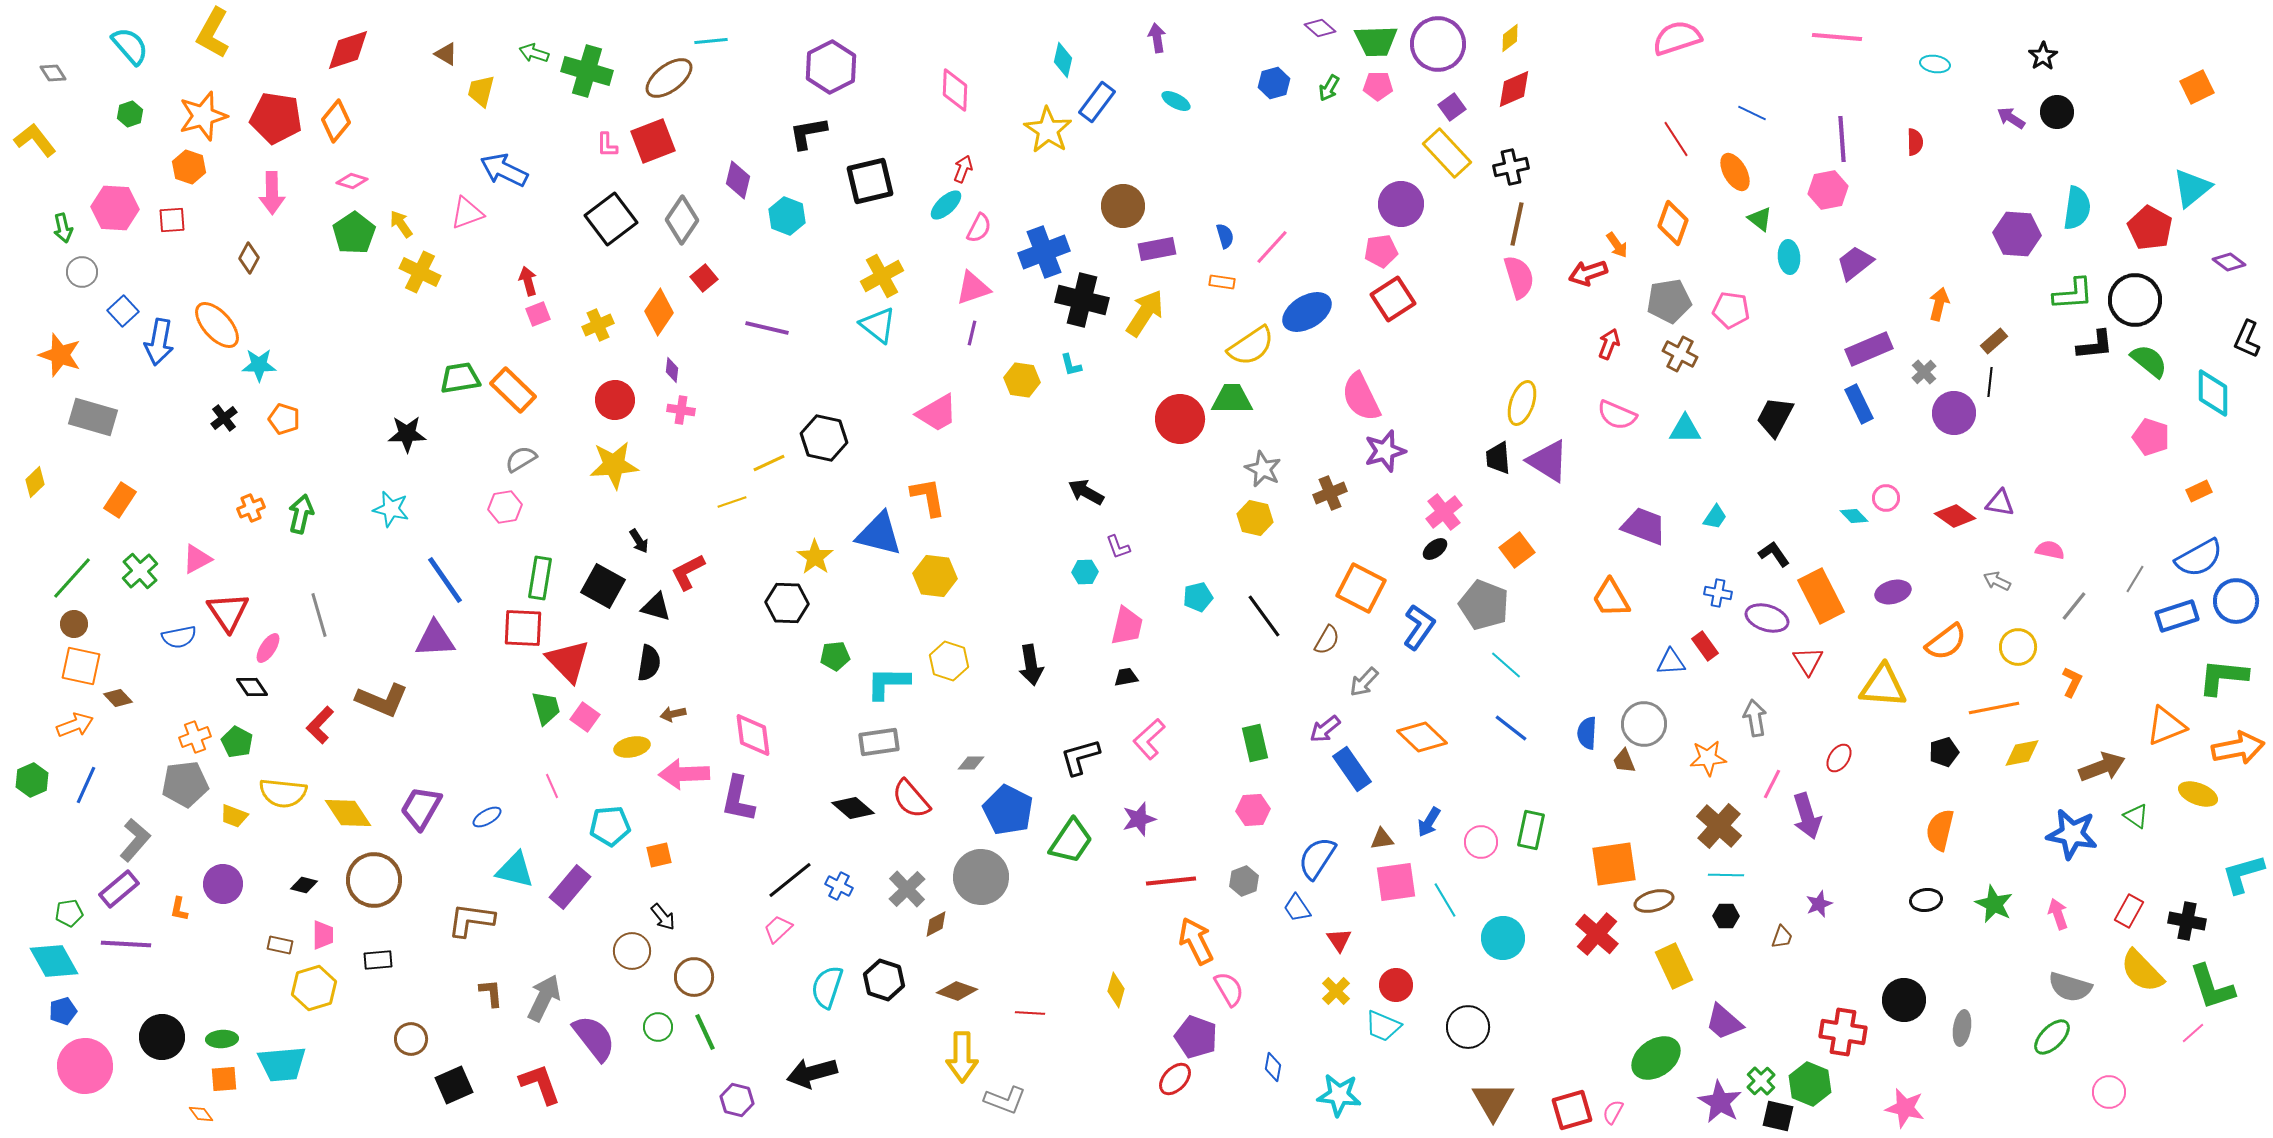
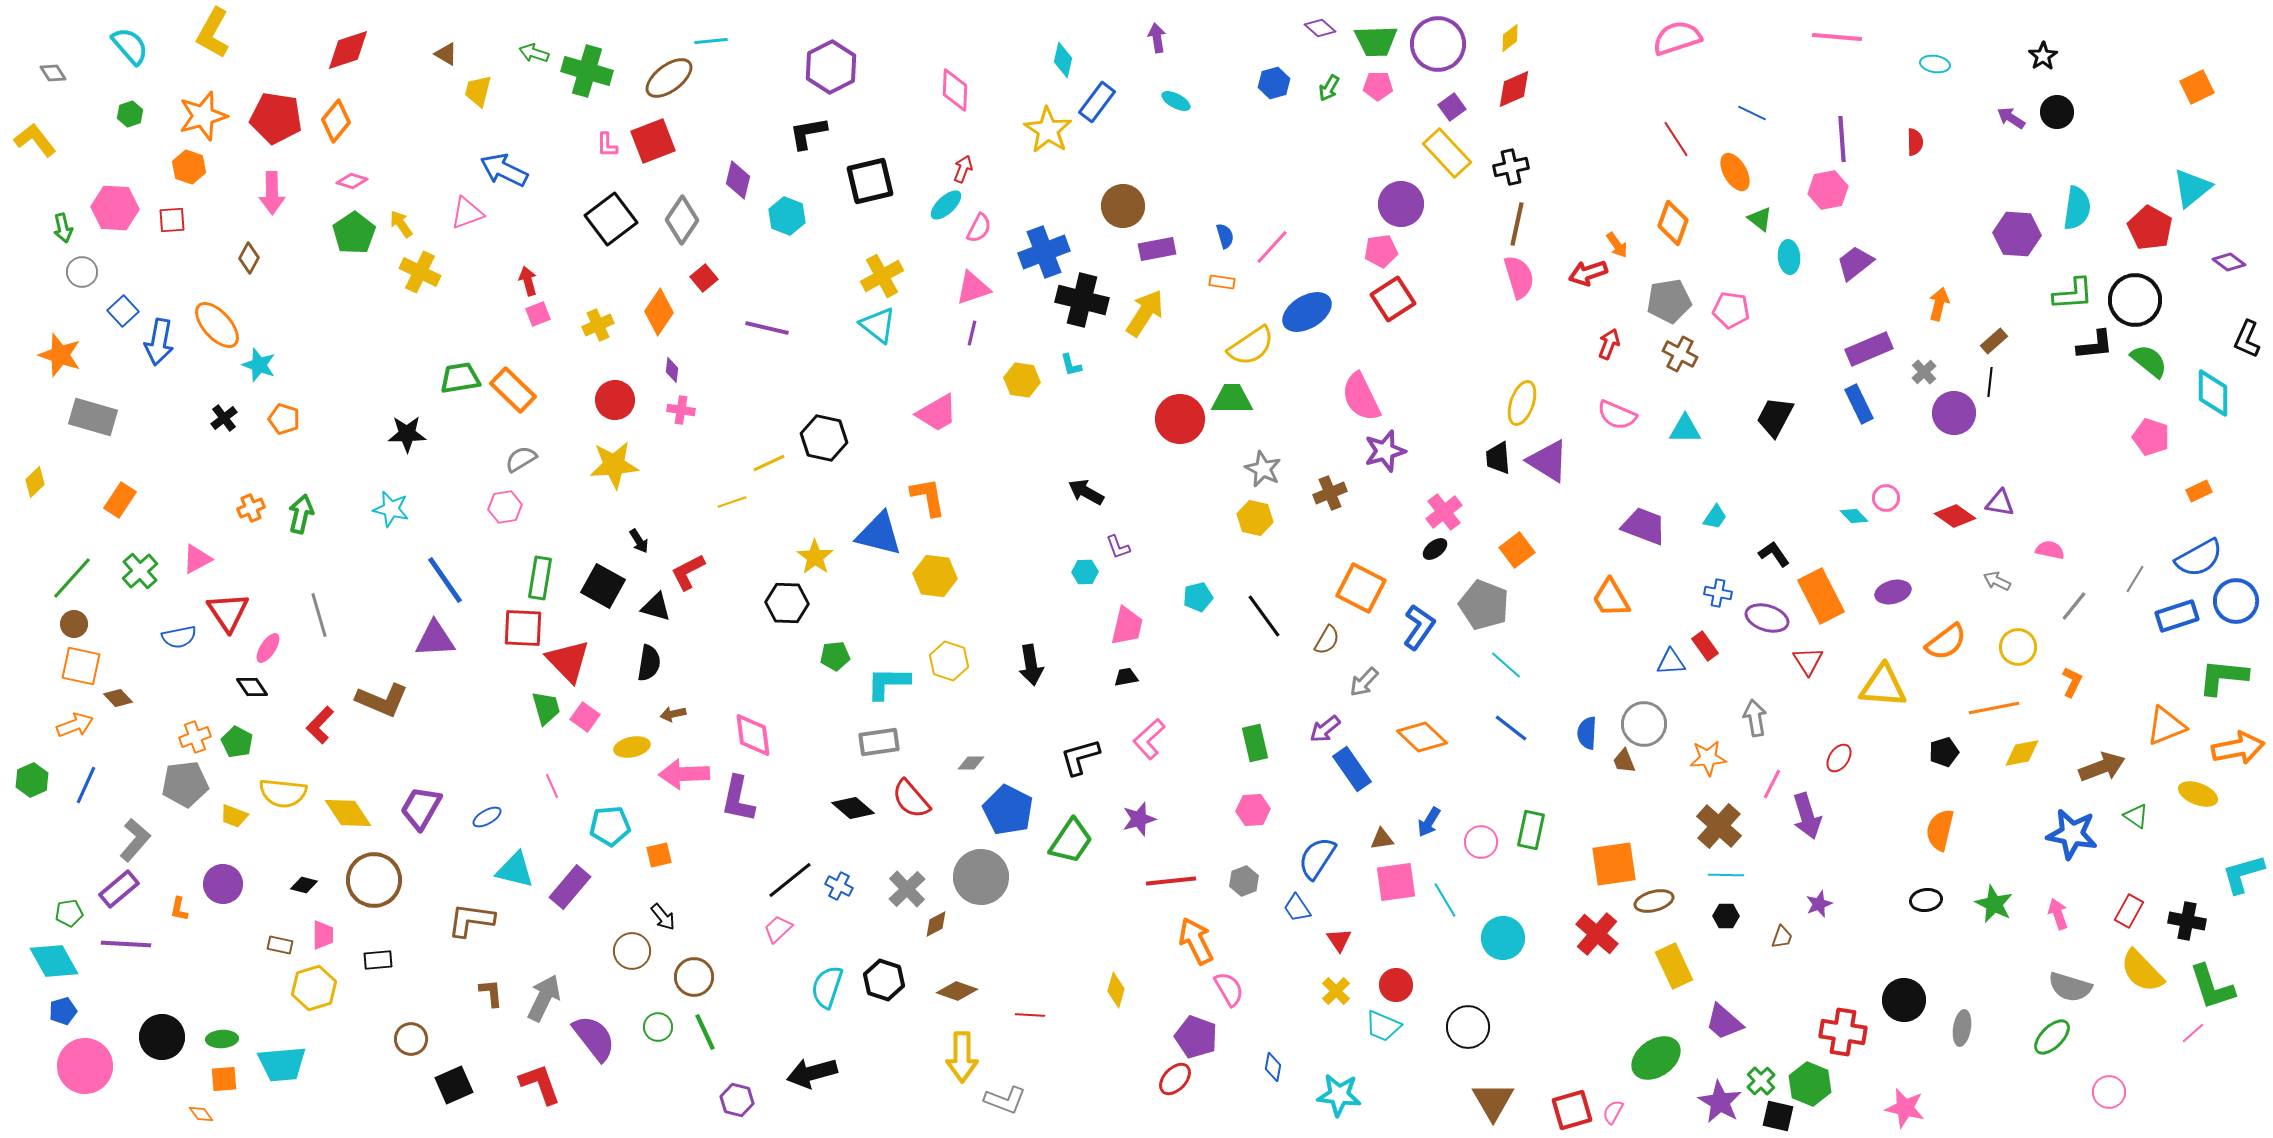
yellow trapezoid at (481, 91): moved 3 px left
cyan star at (259, 365): rotated 20 degrees clockwise
red line at (1030, 1013): moved 2 px down
